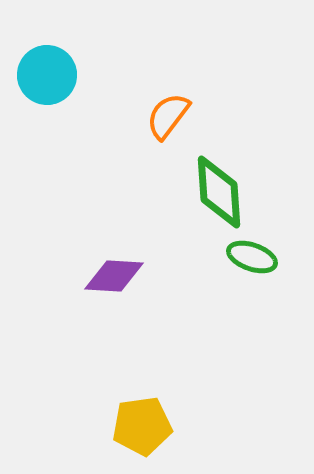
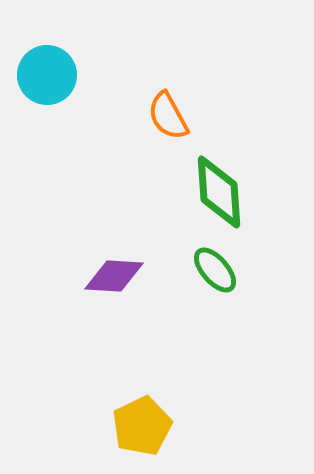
orange semicircle: rotated 66 degrees counterclockwise
green ellipse: moved 37 px left, 13 px down; rotated 30 degrees clockwise
yellow pentagon: rotated 18 degrees counterclockwise
